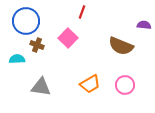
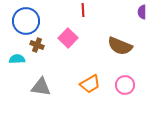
red line: moved 1 px right, 2 px up; rotated 24 degrees counterclockwise
purple semicircle: moved 2 px left, 13 px up; rotated 96 degrees counterclockwise
brown semicircle: moved 1 px left
